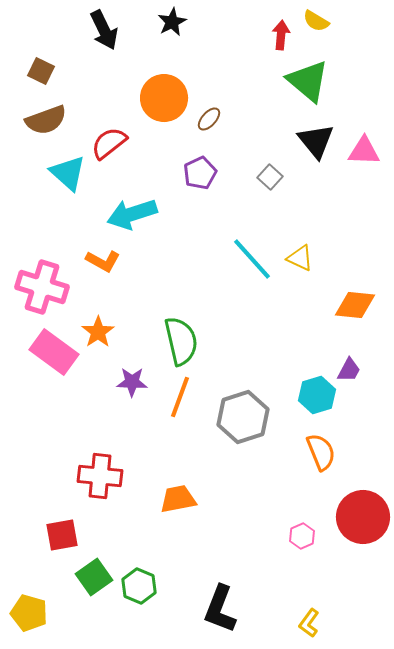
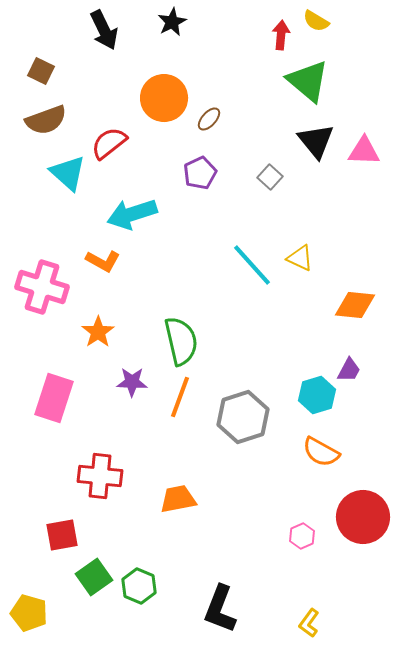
cyan line: moved 6 px down
pink rectangle: moved 46 px down; rotated 72 degrees clockwise
orange semicircle: rotated 141 degrees clockwise
